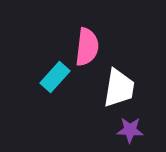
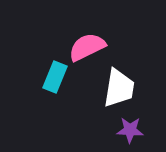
pink semicircle: rotated 123 degrees counterclockwise
cyan rectangle: rotated 20 degrees counterclockwise
